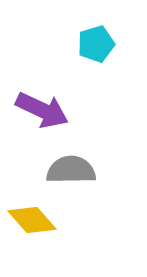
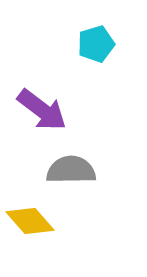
purple arrow: rotated 12 degrees clockwise
yellow diamond: moved 2 px left, 1 px down
